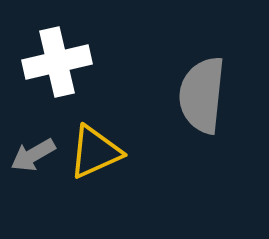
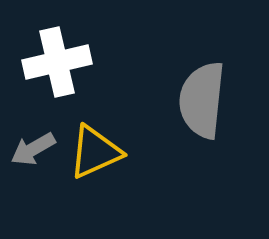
gray semicircle: moved 5 px down
gray arrow: moved 6 px up
